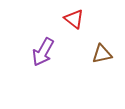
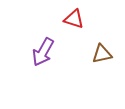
red triangle: rotated 20 degrees counterclockwise
